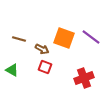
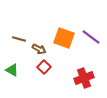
brown arrow: moved 3 px left
red square: moved 1 px left; rotated 24 degrees clockwise
